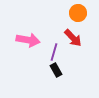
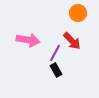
red arrow: moved 1 px left, 3 px down
purple line: moved 1 px right, 1 px down; rotated 12 degrees clockwise
